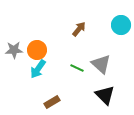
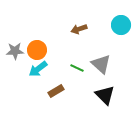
brown arrow: rotated 147 degrees counterclockwise
gray star: moved 1 px right, 1 px down
cyan arrow: rotated 18 degrees clockwise
brown rectangle: moved 4 px right, 11 px up
